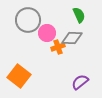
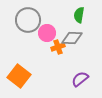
green semicircle: rotated 147 degrees counterclockwise
purple semicircle: moved 3 px up
